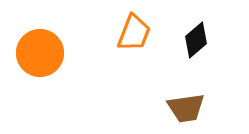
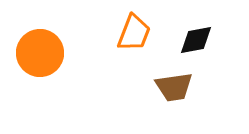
black diamond: rotated 30 degrees clockwise
brown trapezoid: moved 12 px left, 21 px up
